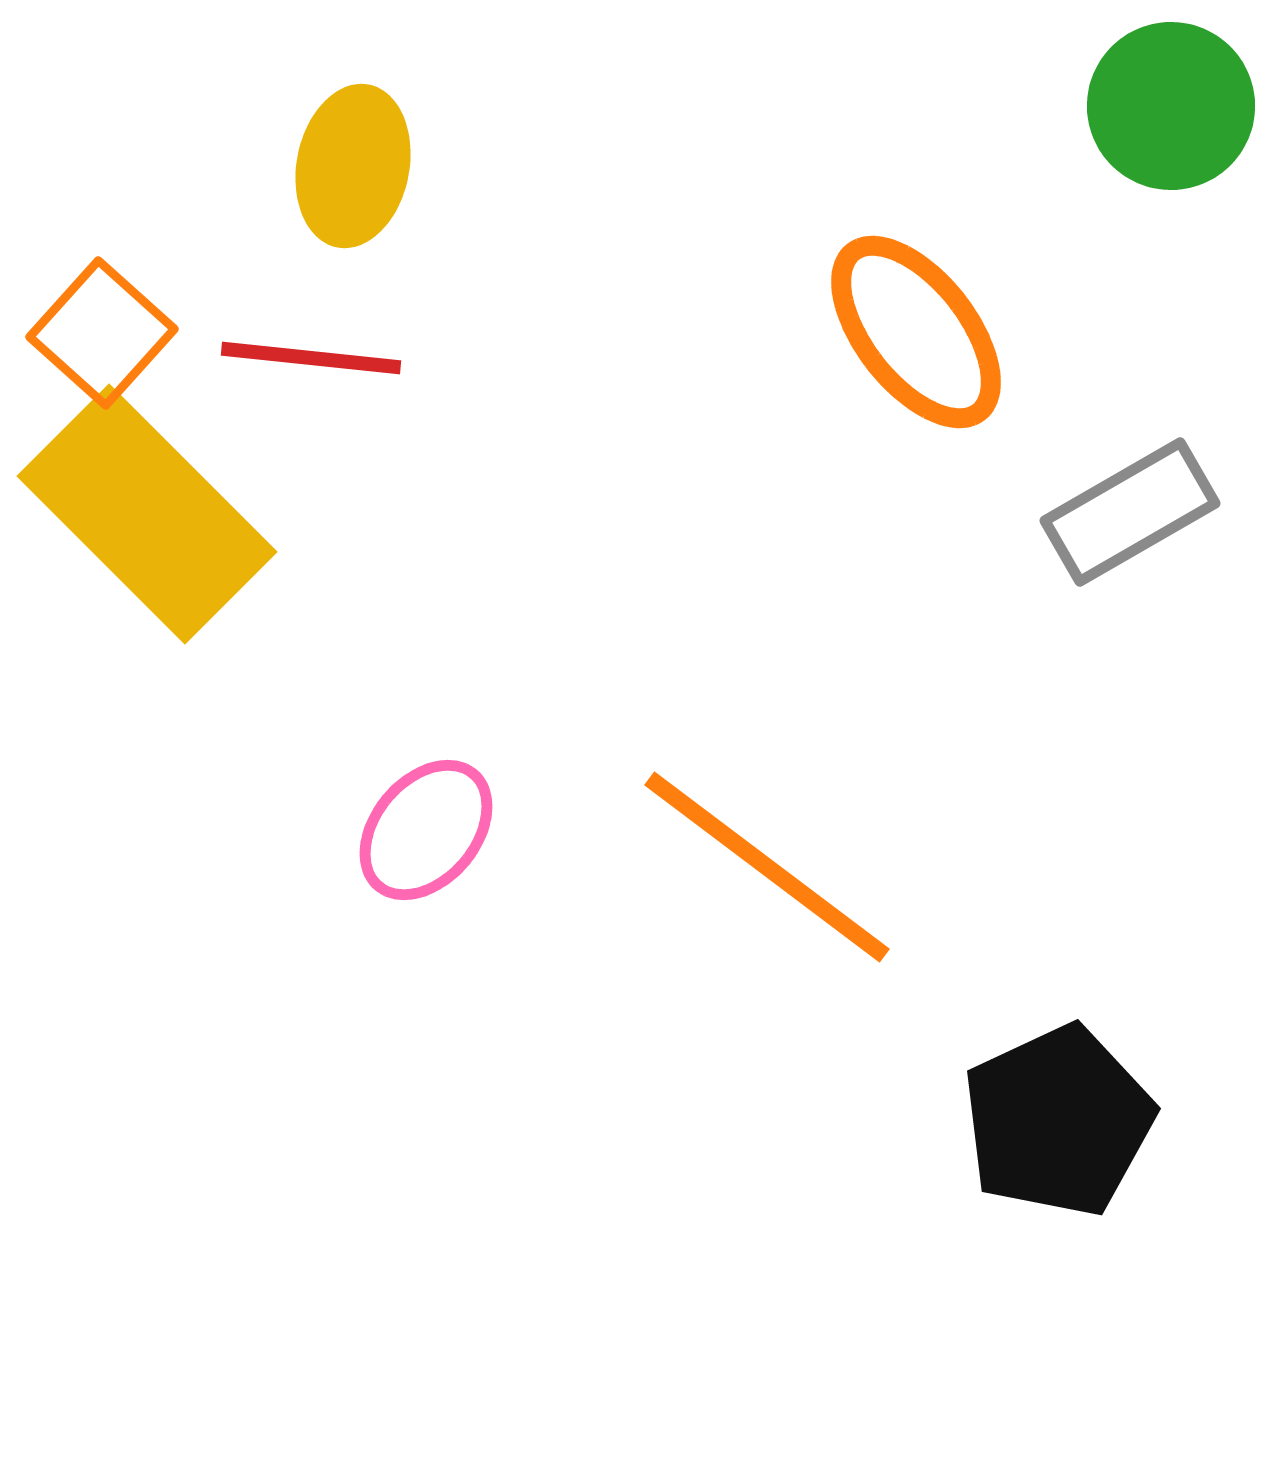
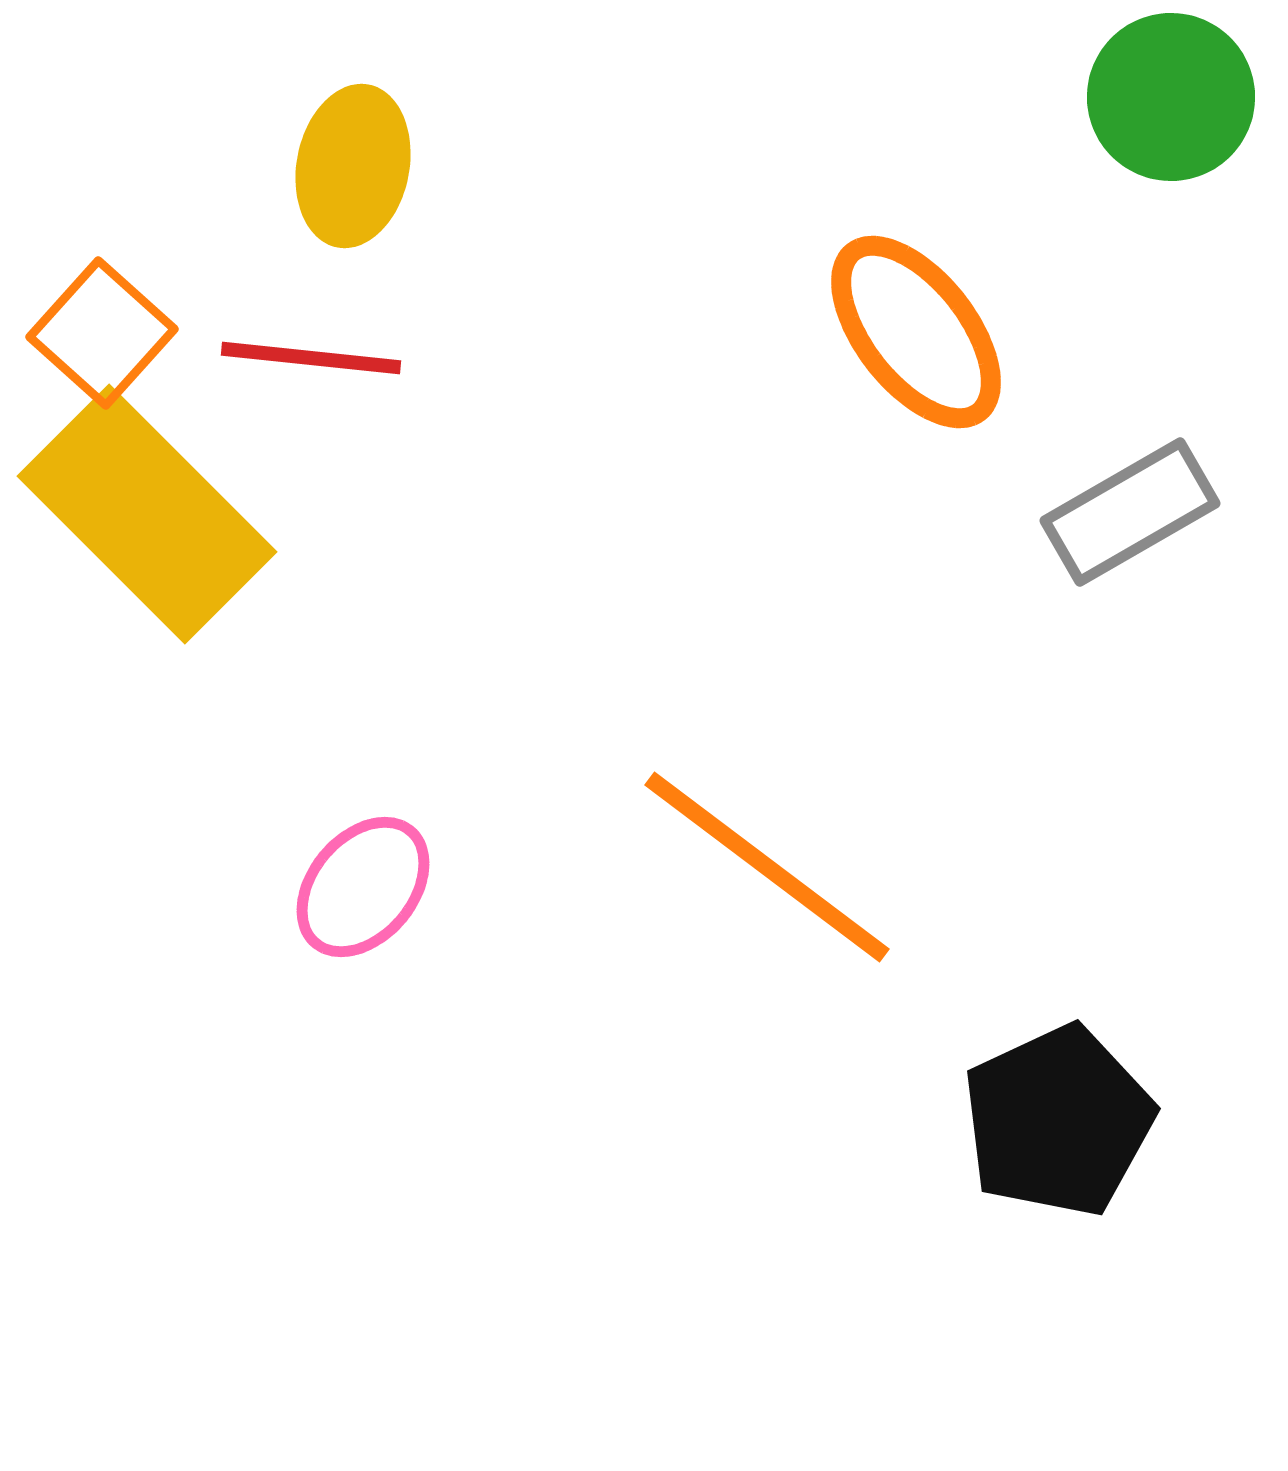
green circle: moved 9 px up
pink ellipse: moved 63 px left, 57 px down
